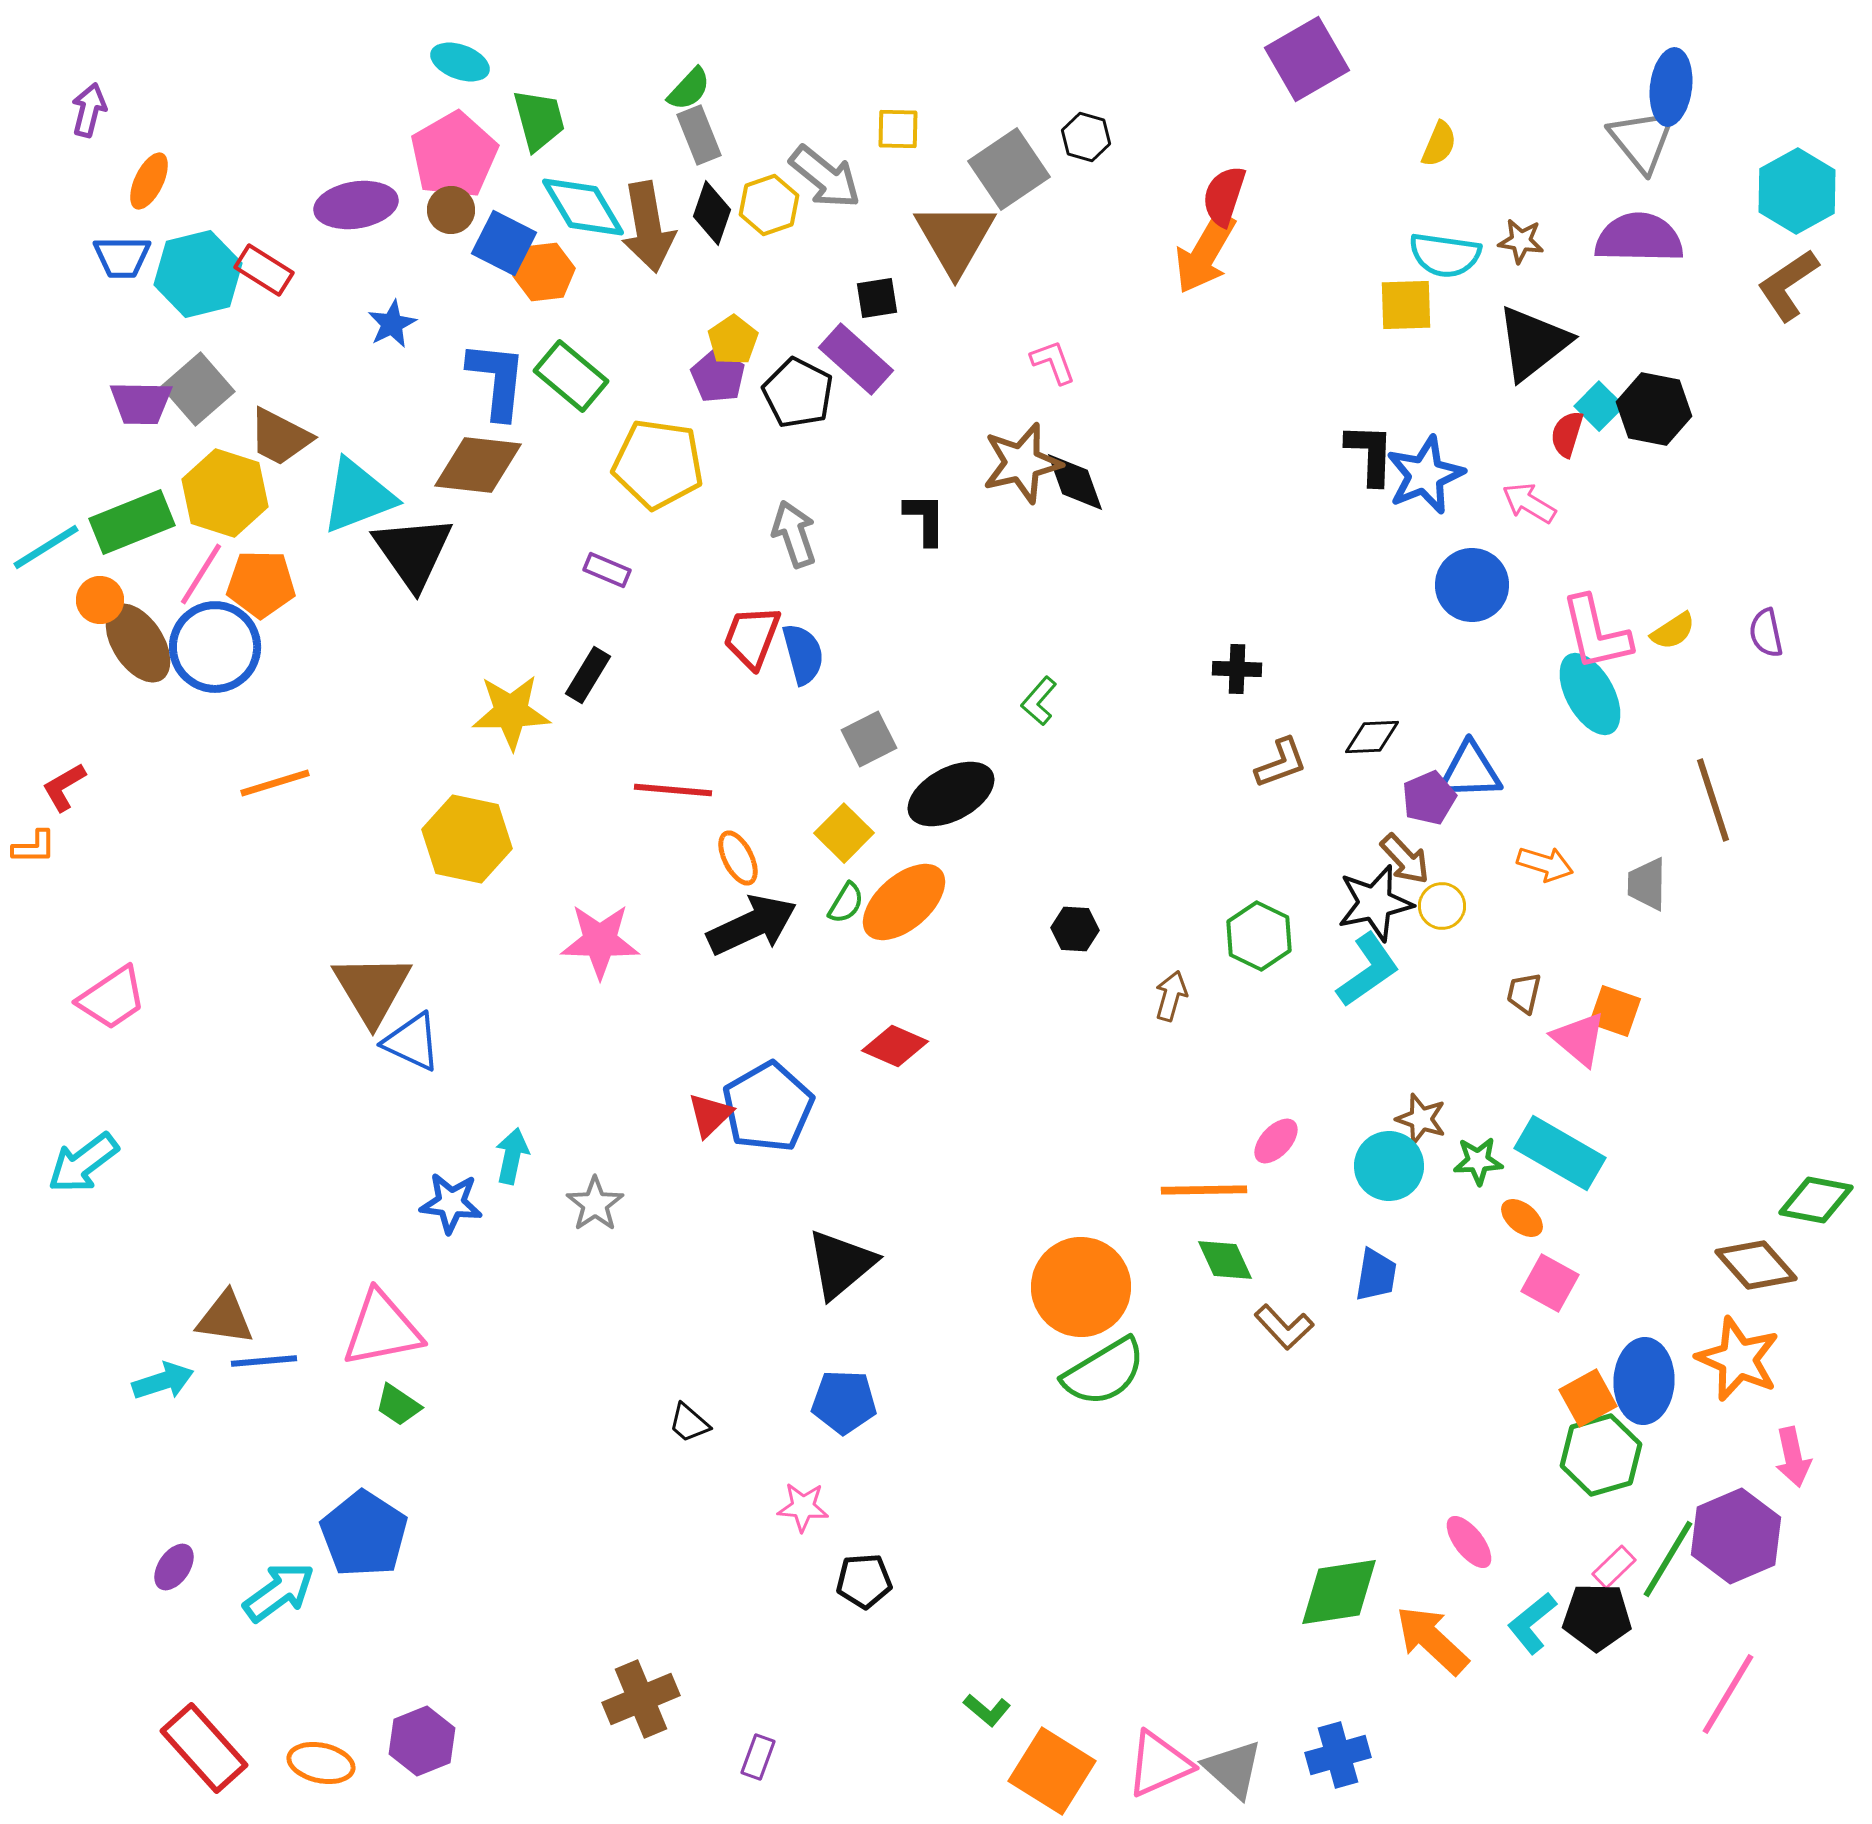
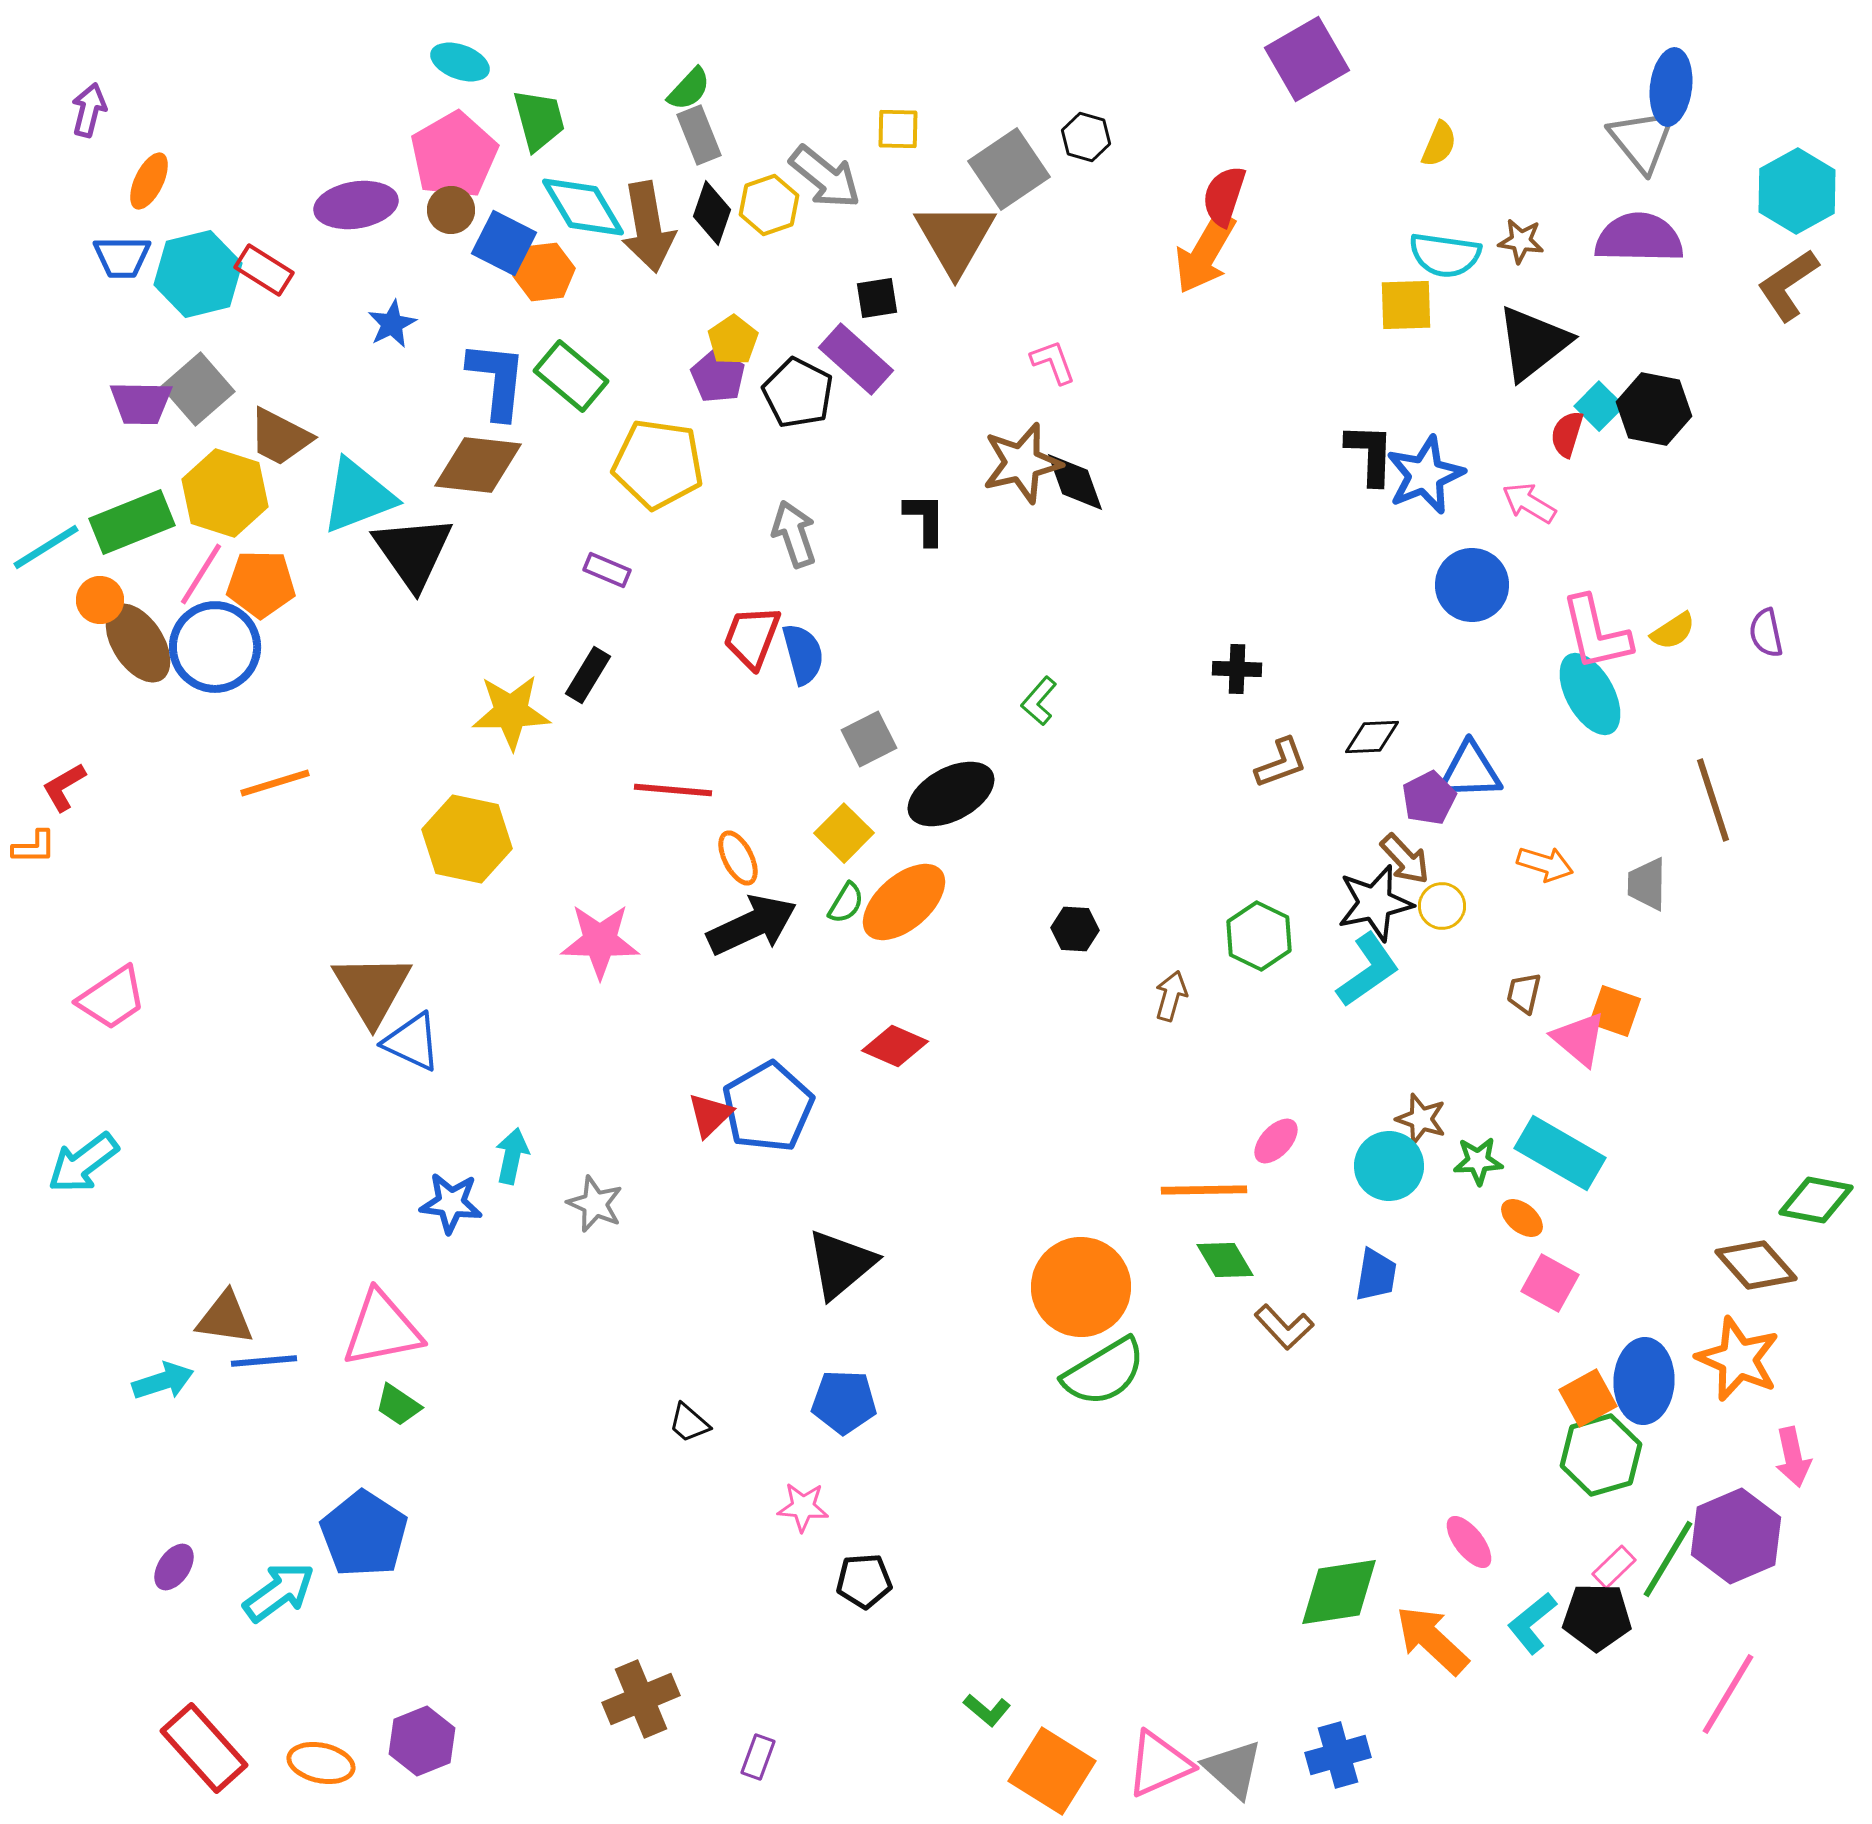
purple pentagon at (1429, 798): rotated 4 degrees counterclockwise
gray star at (595, 1204): rotated 14 degrees counterclockwise
green diamond at (1225, 1260): rotated 6 degrees counterclockwise
